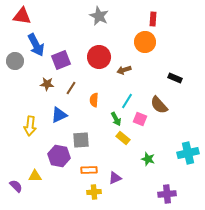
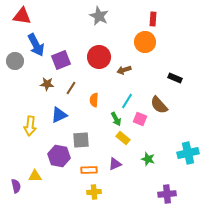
purple triangle: moved 14 px up
purple semicircle: rotated 32 degrees clockwise
